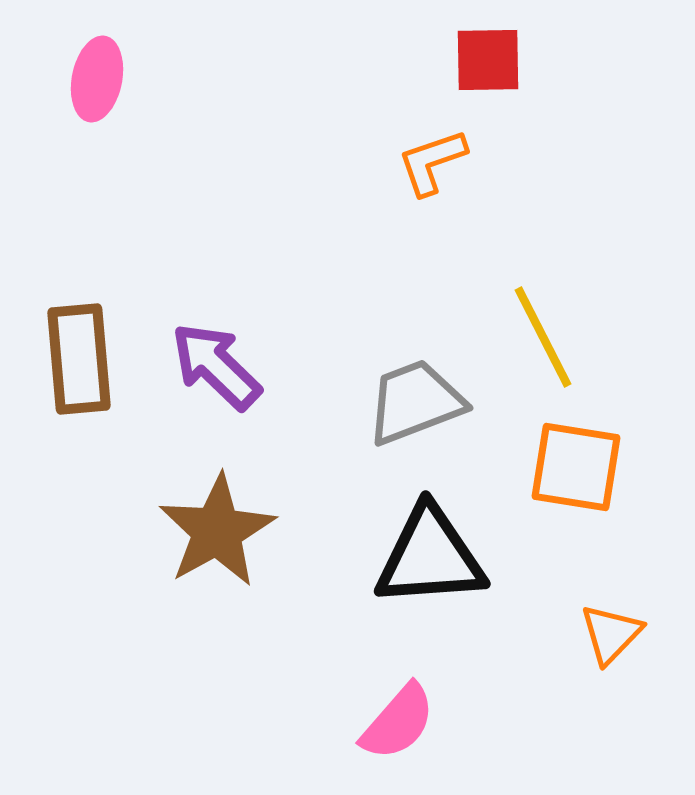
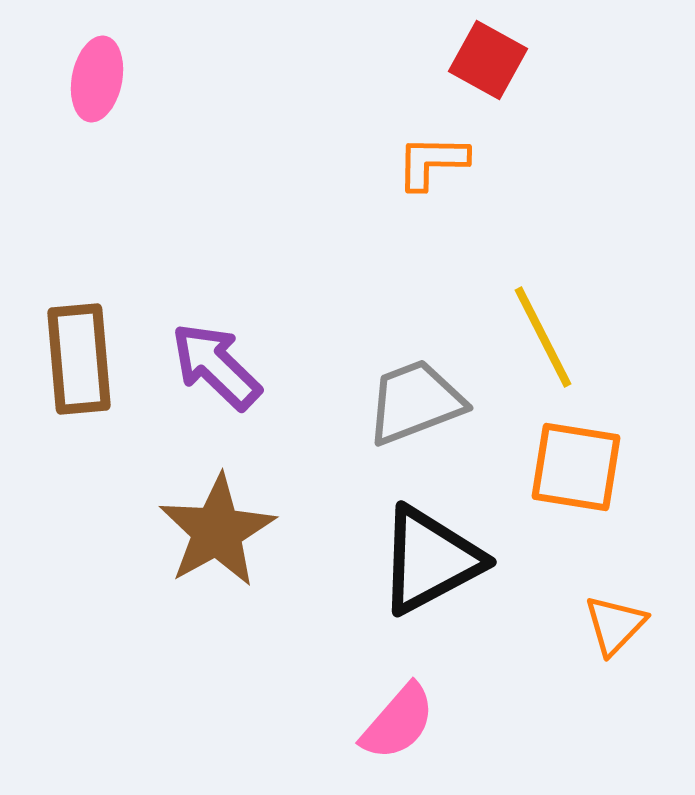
red square: rotated 30 degrees clockwise
orange L-shape: rotated 20 degrees clockwise
black triangle: moved 3 px down; rotated 24 degrees counterclockwise
orange triangle: moved 4 px right, 9 px up
